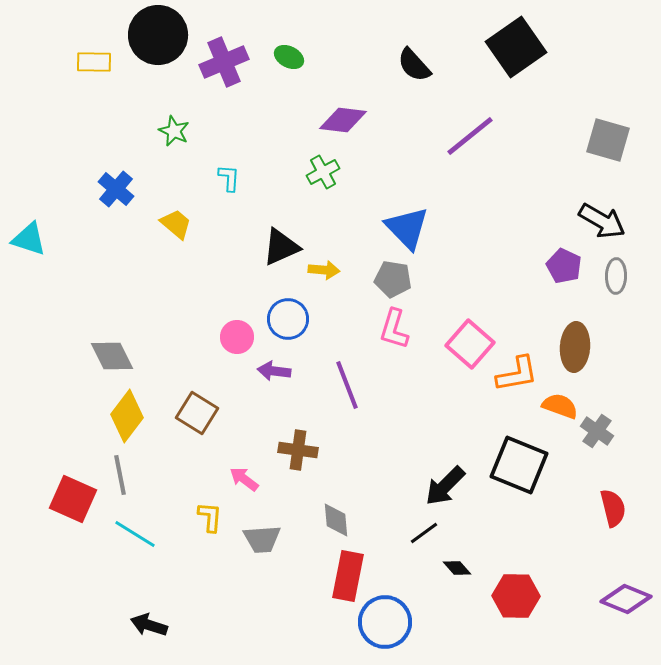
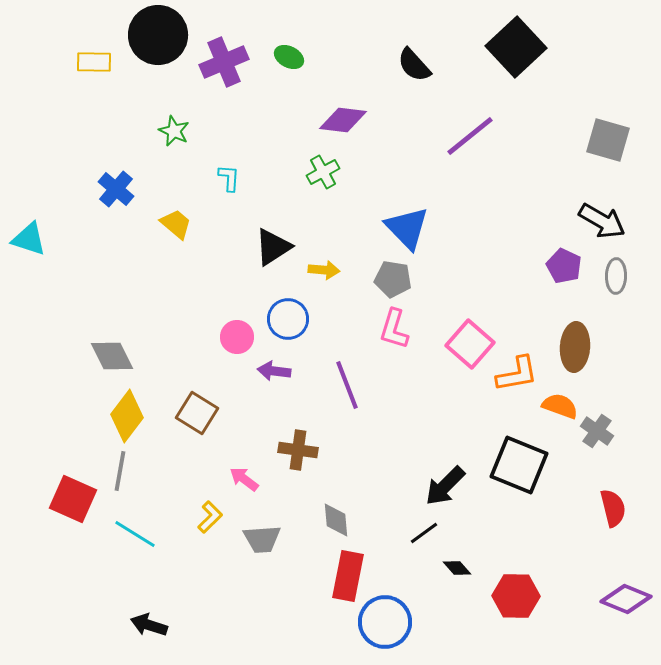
black square at (516, 47): rotated 8 degrees counterclockwise
black triangle at (281, 247): moved 8 px left; rotated 9 degrees counterclockwise
gray line at (120, 475): moved 4 px up; rotated 21 degrees clockwise
yellow L-shape at (210, 517): rotated 40 degrees clockwise
